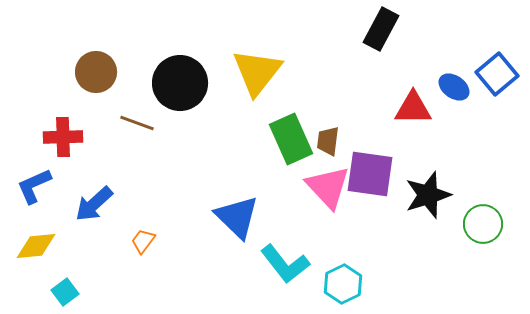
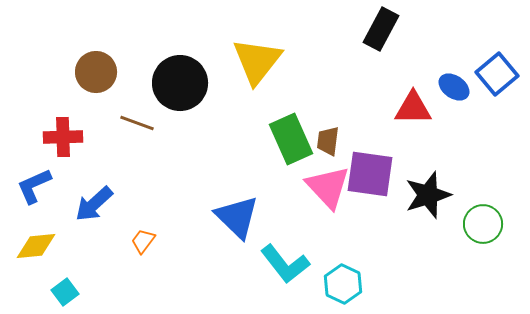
yellow triangle: moved 11 px up
cyan hexagon: rotated 9 degrees counterclockwise
